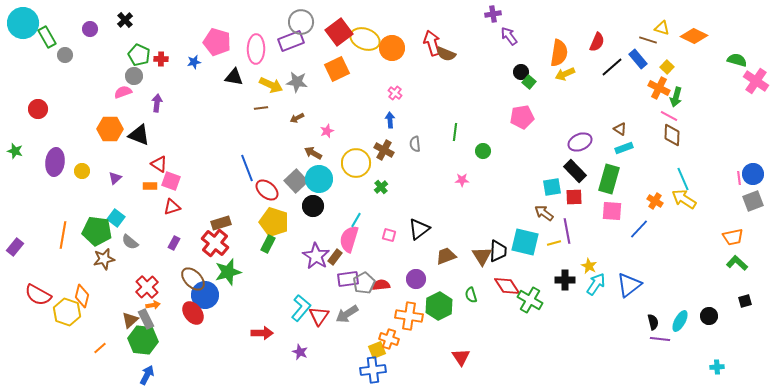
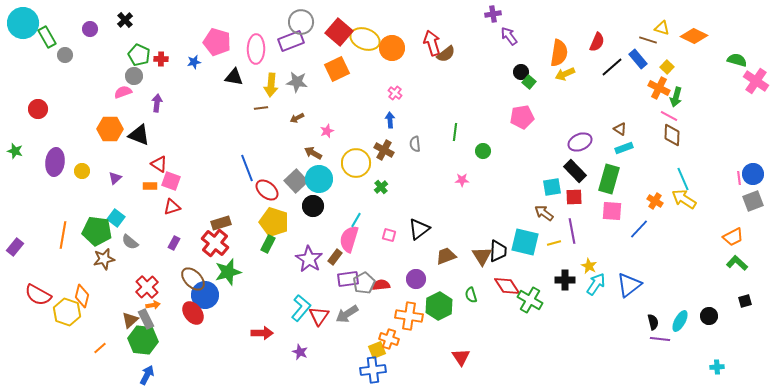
red square at (339, 32): rotated 12 degrees counterclockwise
brown semicircle at (446, 54): rotated 60 degrees counterclockwise
yellow arrow at (271, 85): rotated 70 degrees clockwise
purple line at (567, 231): moved 5 px right
orange trapezoid at (733, 237): rotated 15 degrees counterclockwise
purple star at (316, 256): moved 7 px left, 3 px down
